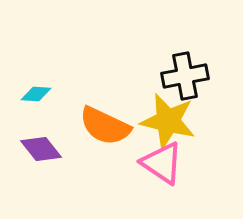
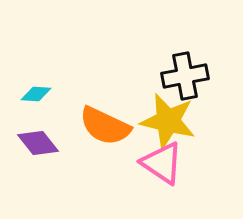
purple diamond: moved 3 px left, 6 px up
